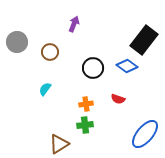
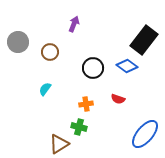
gray circle: moved 1 px right
green cross: moved 6 px left, 2 px down; rotated 21 degrees clockwise
